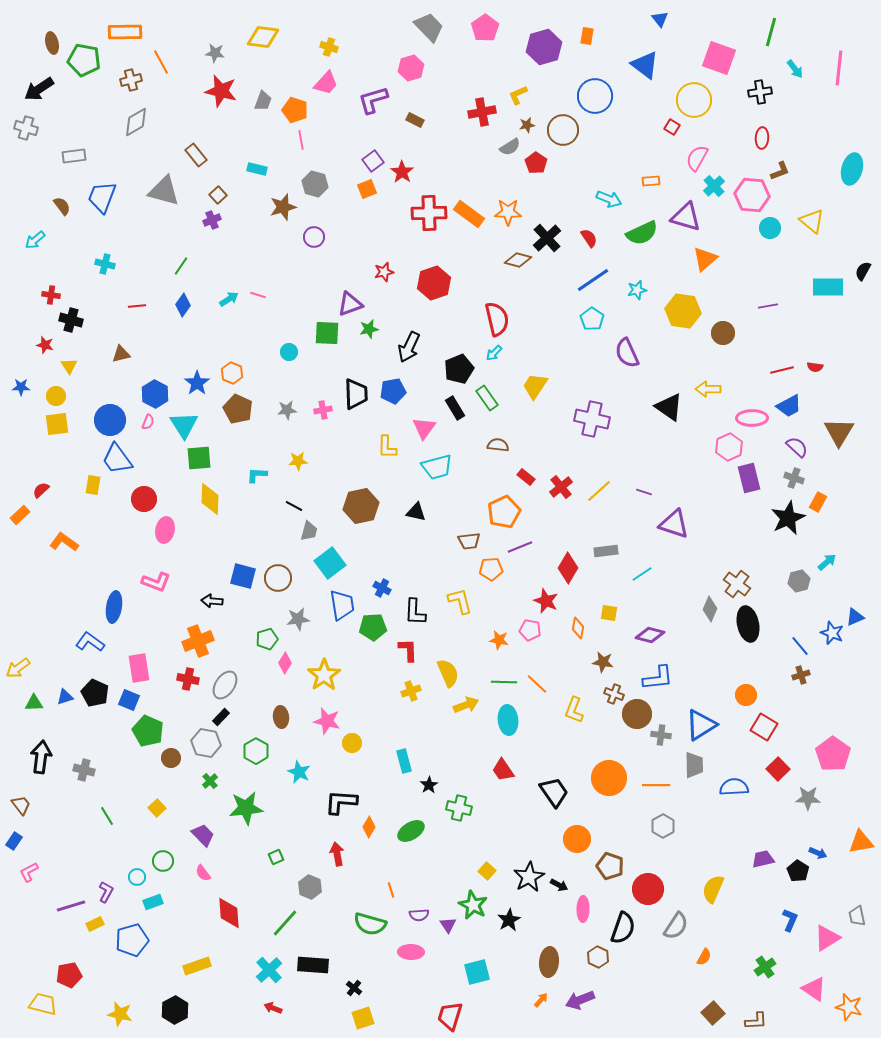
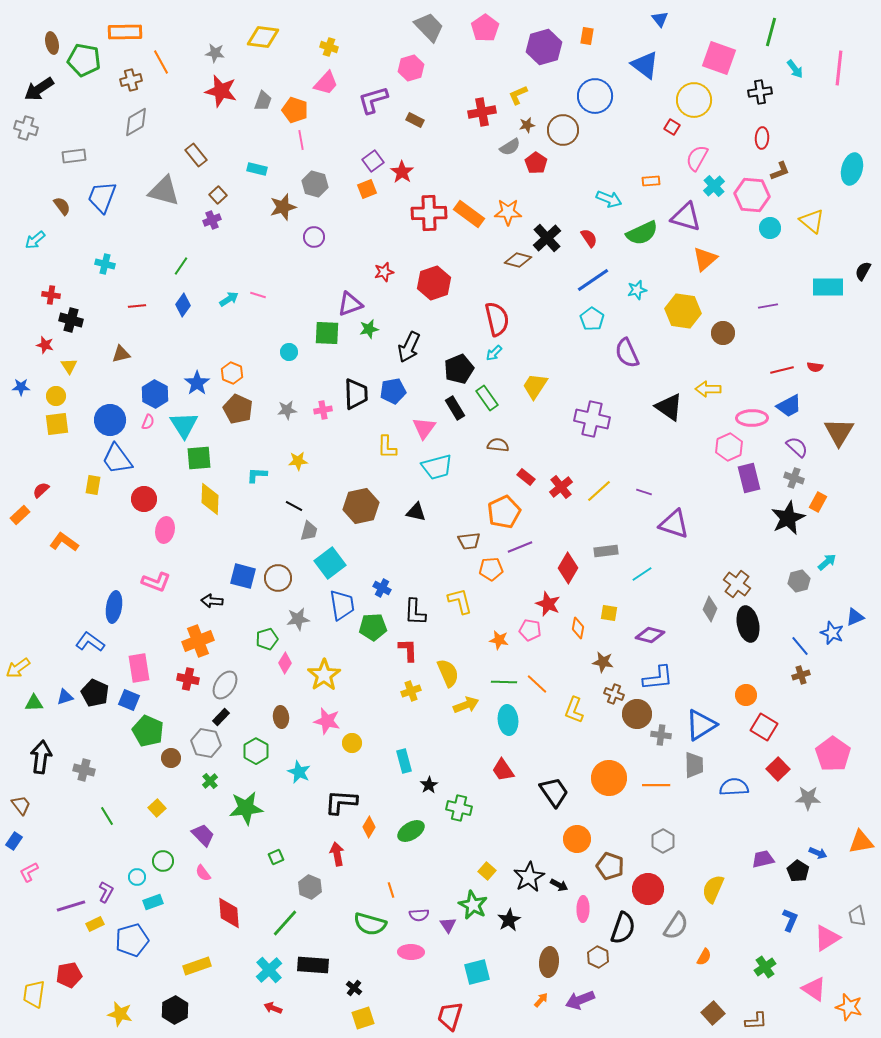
red star at (546, 601): moved 2 px right, 3 px down
gray hexagon at (663, 826): moved 15 px down
yellow trapezoid at (43, 1004): moved 9 px left, 10 px up; rotated 96 degrees counterclockwise
